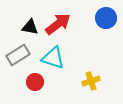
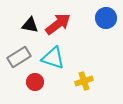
black triangle: moved 2 px up
gray rectangle: moved 1 px right, 2 px down
yellow cross: moved 7 px left
